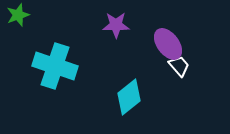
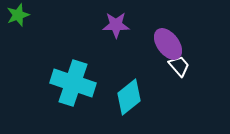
cyan cross: moved 18 px right, 17 px down
